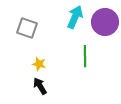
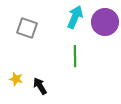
green line: moved 10 px left
yellow star: moved 23 px left, 15 px down
